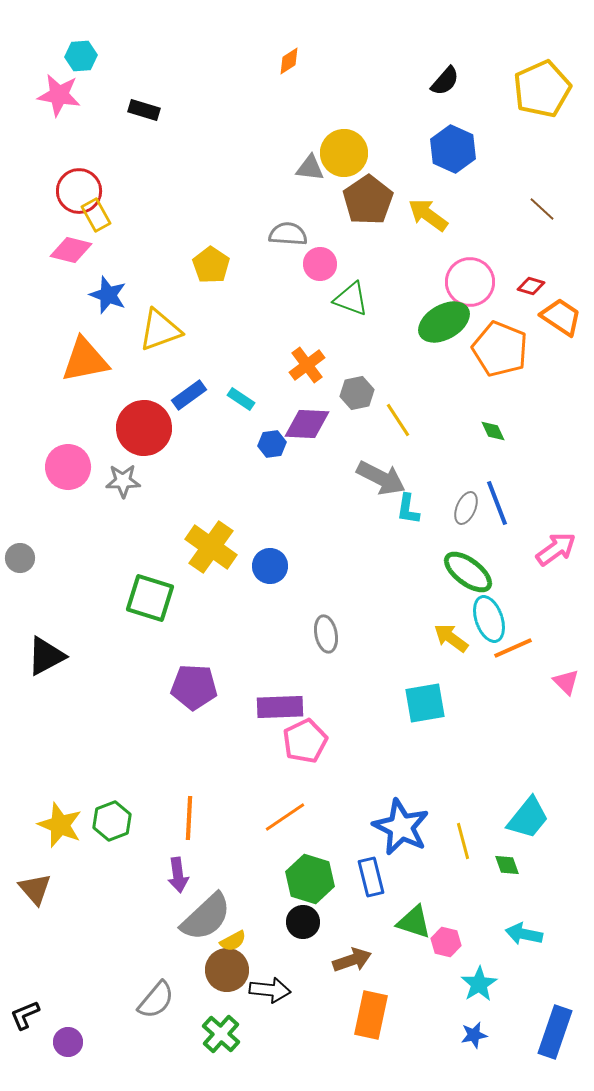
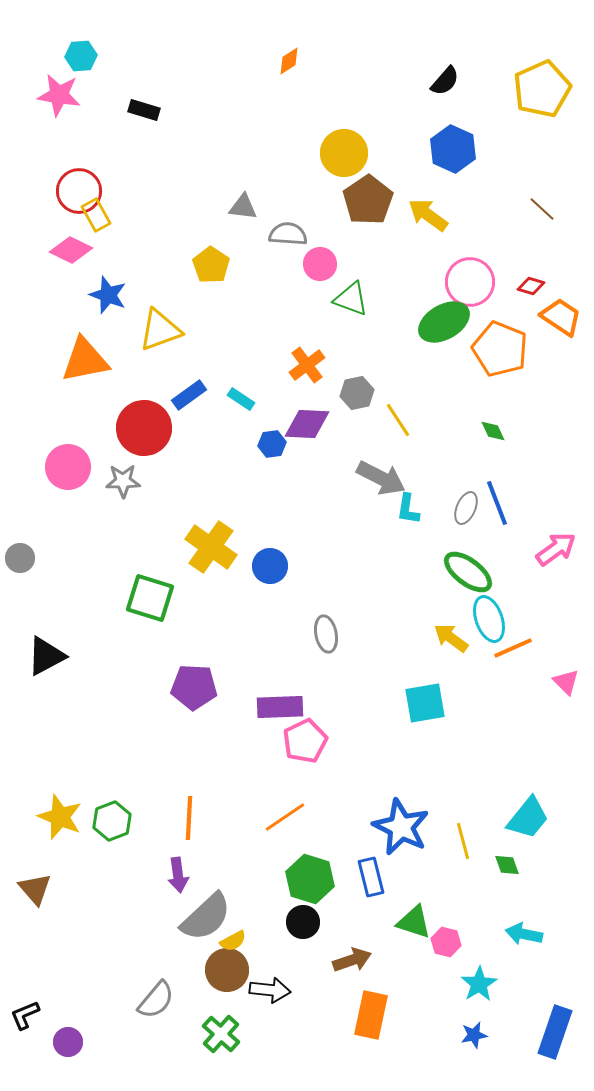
gray triangle at (310, 168): moved 67 px left, 39 px down
pink diamond at (71, 250): rotated 12 degrees clockwise
yellow star at (60, 825): moved 8 px up
